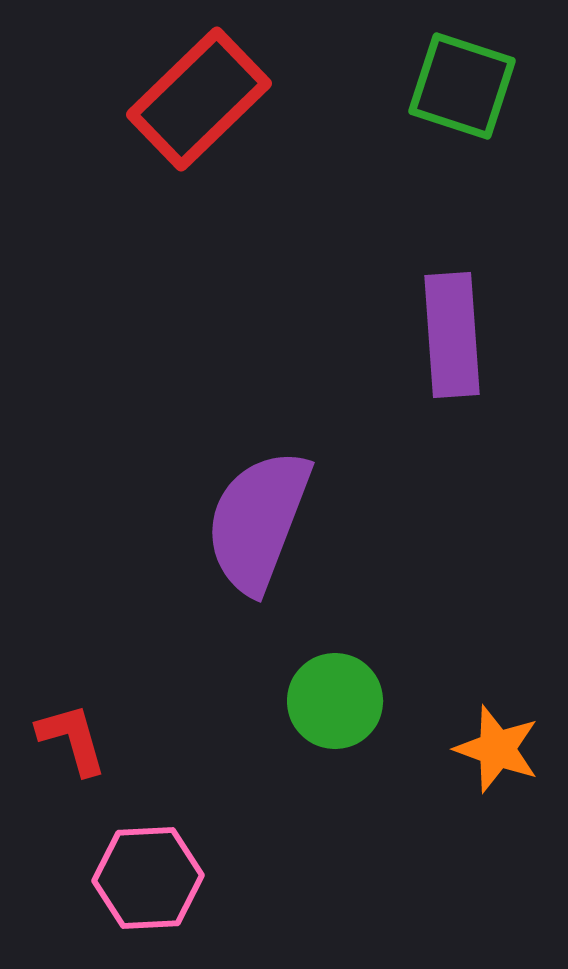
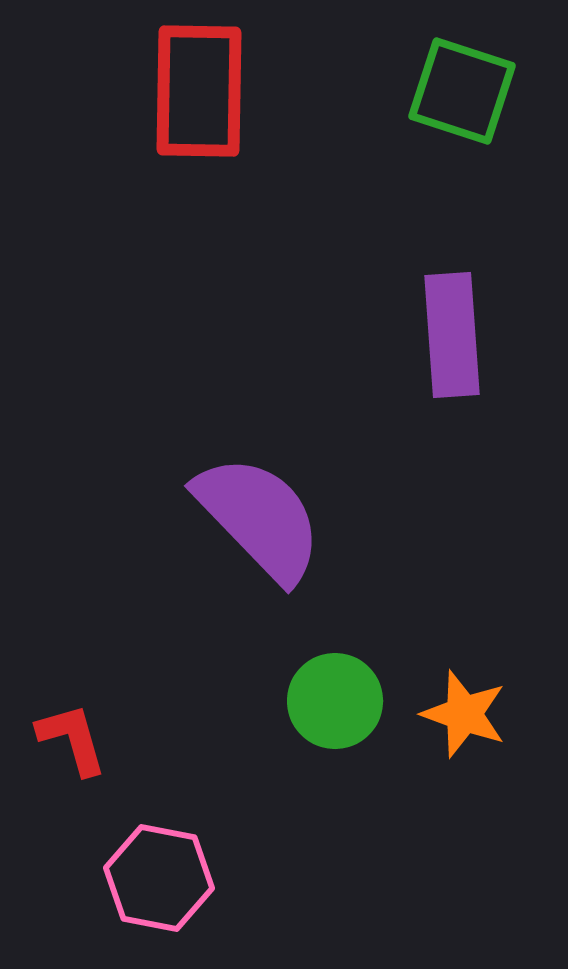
green square: moved 5 px down
red rectangle: moved 8 px up; rotated 45 degrees counterclockwise
purple semicircle: moved 1 px right, 3 px up; rotated 115 degrees clockwise
orange star: moved 33 px left, 35 px up
pink hexagon: moved 11 px right; rotated 14 degrees clockwise
